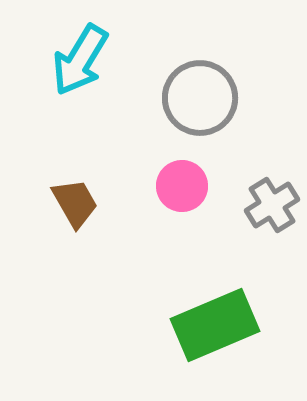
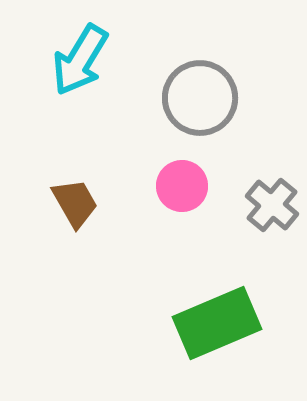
gray cross: rotated 18 degrees counterclockwise
green rectangle: moved 2 px right, 2 px up
